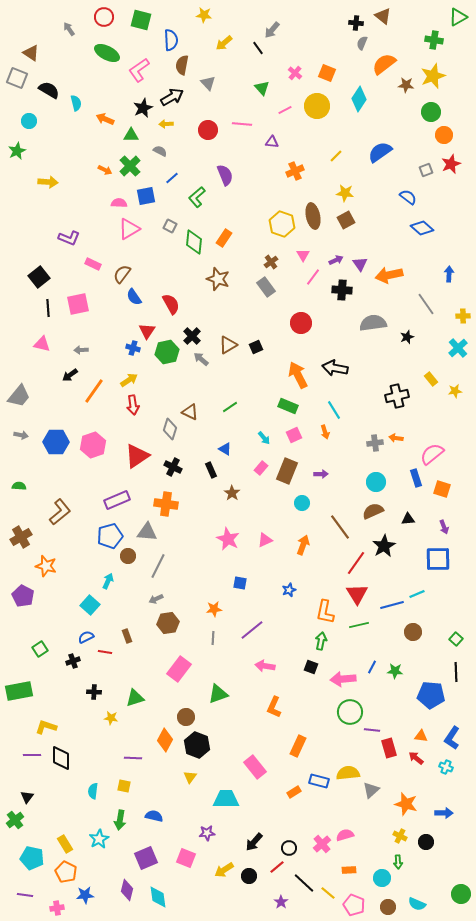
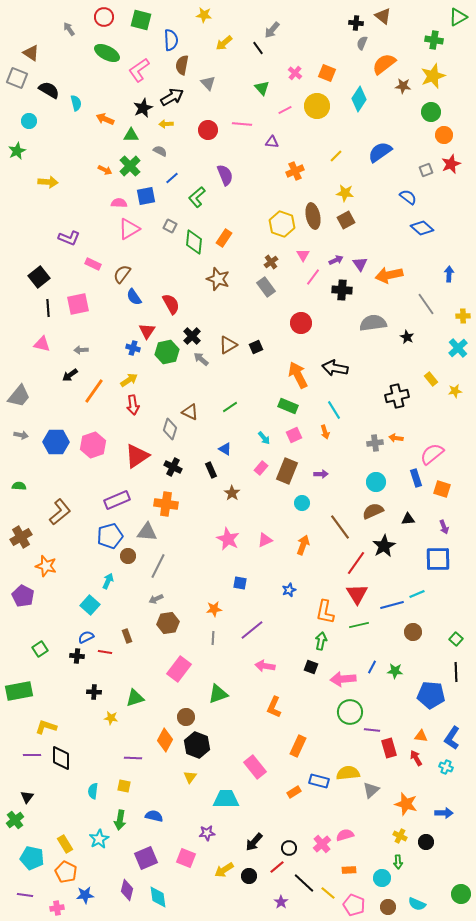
brown star at (406, 85): moved 3 px left, 1 px down
black star at (407, 337): rotated 24 degrees counterclockwise
black cross at (73, 661): moved 4 px right, 5 px up; rotated 24 degrees clockwise
red arrow at (416, 758): rotated 21 degrees clockwise
